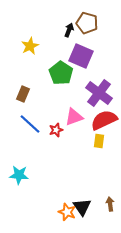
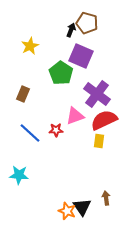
black arrow: moved 2 px right
purple cross: moved 2 px left, 1 px down
pink triangle: moved 1 px right, 1 px up
blue line: moved 9 px down
red star: rotated 16 degrees clockwise
brown arrow: moved 4 px left, 6 px up
orange star: moved 1 px up
